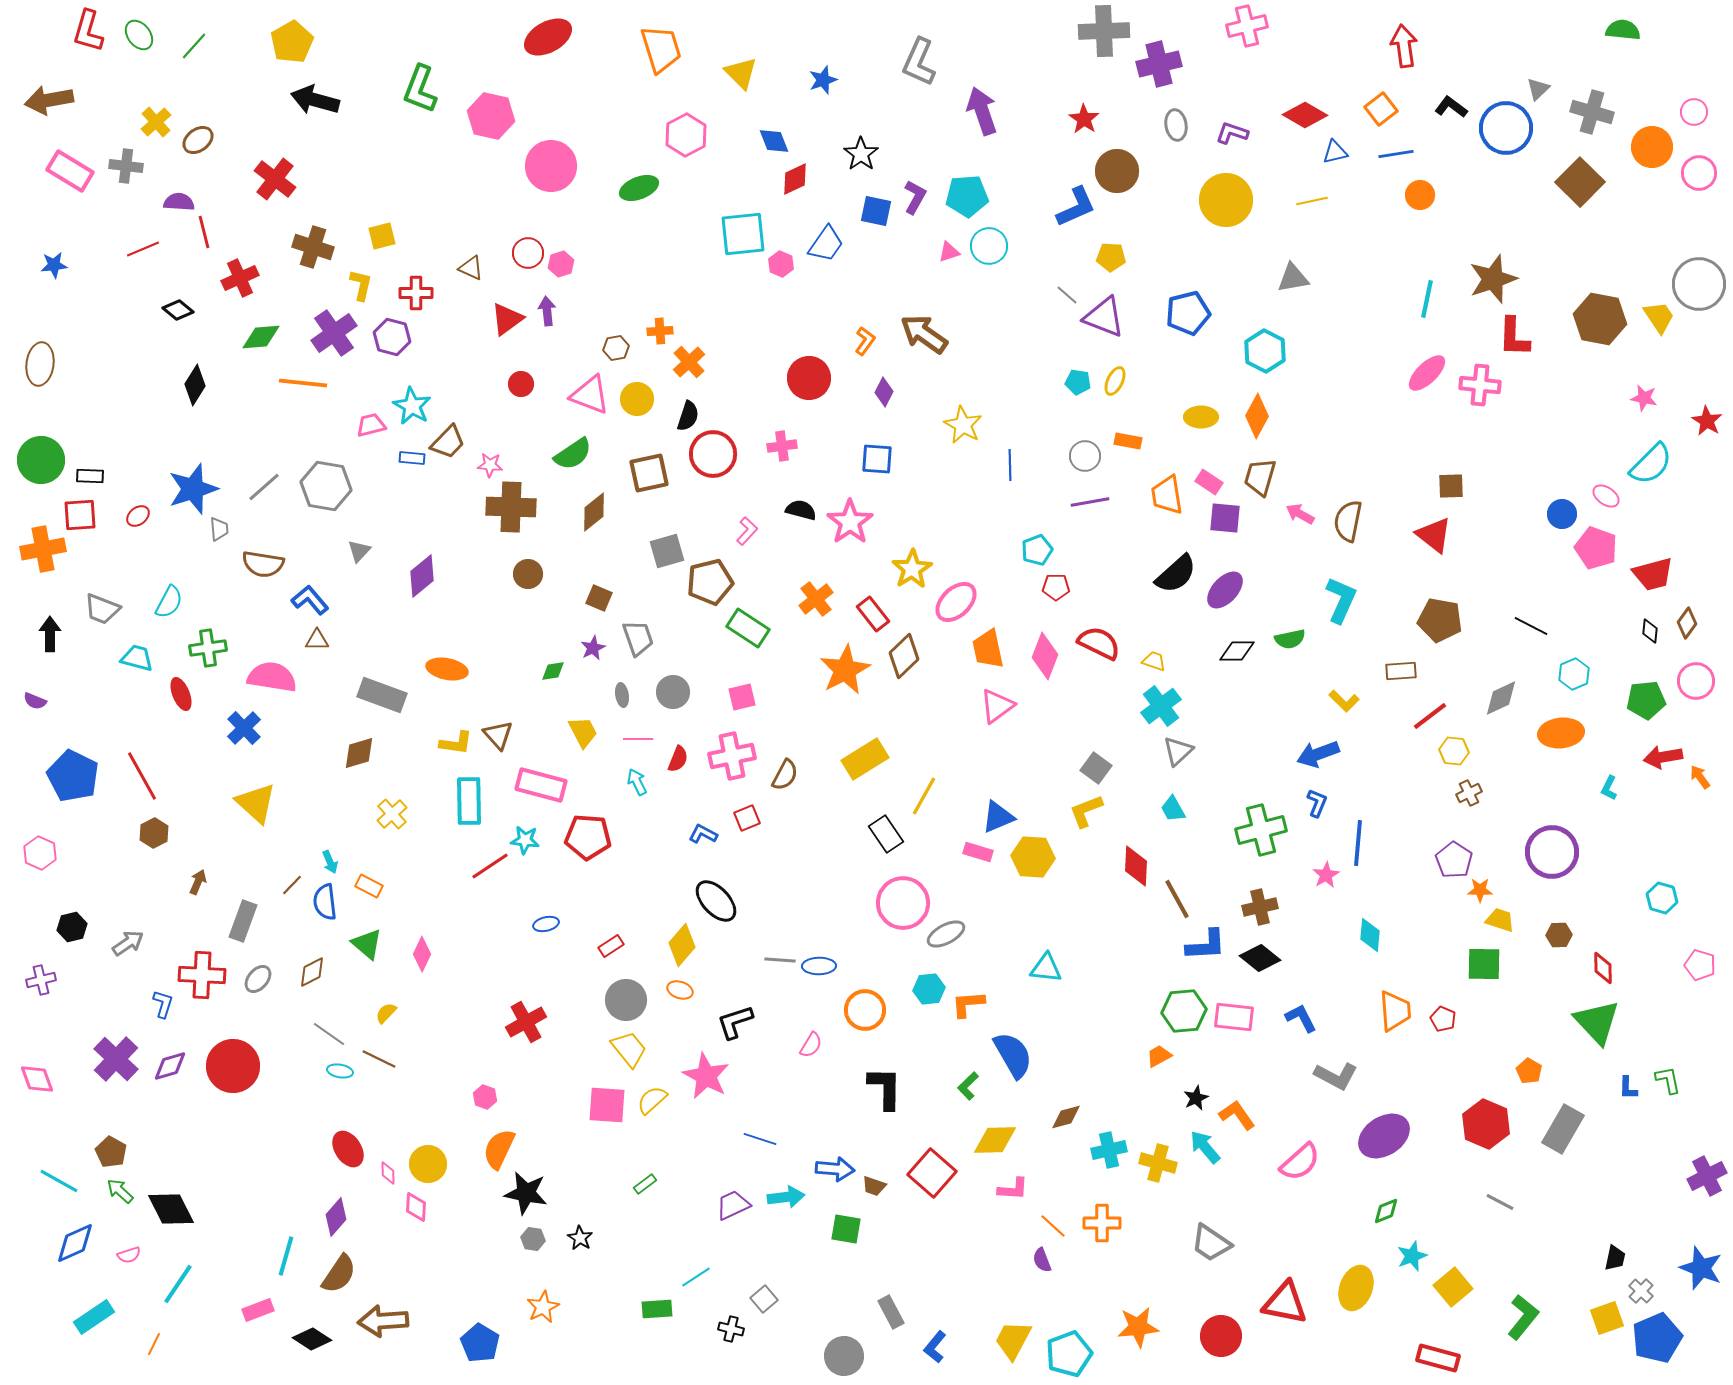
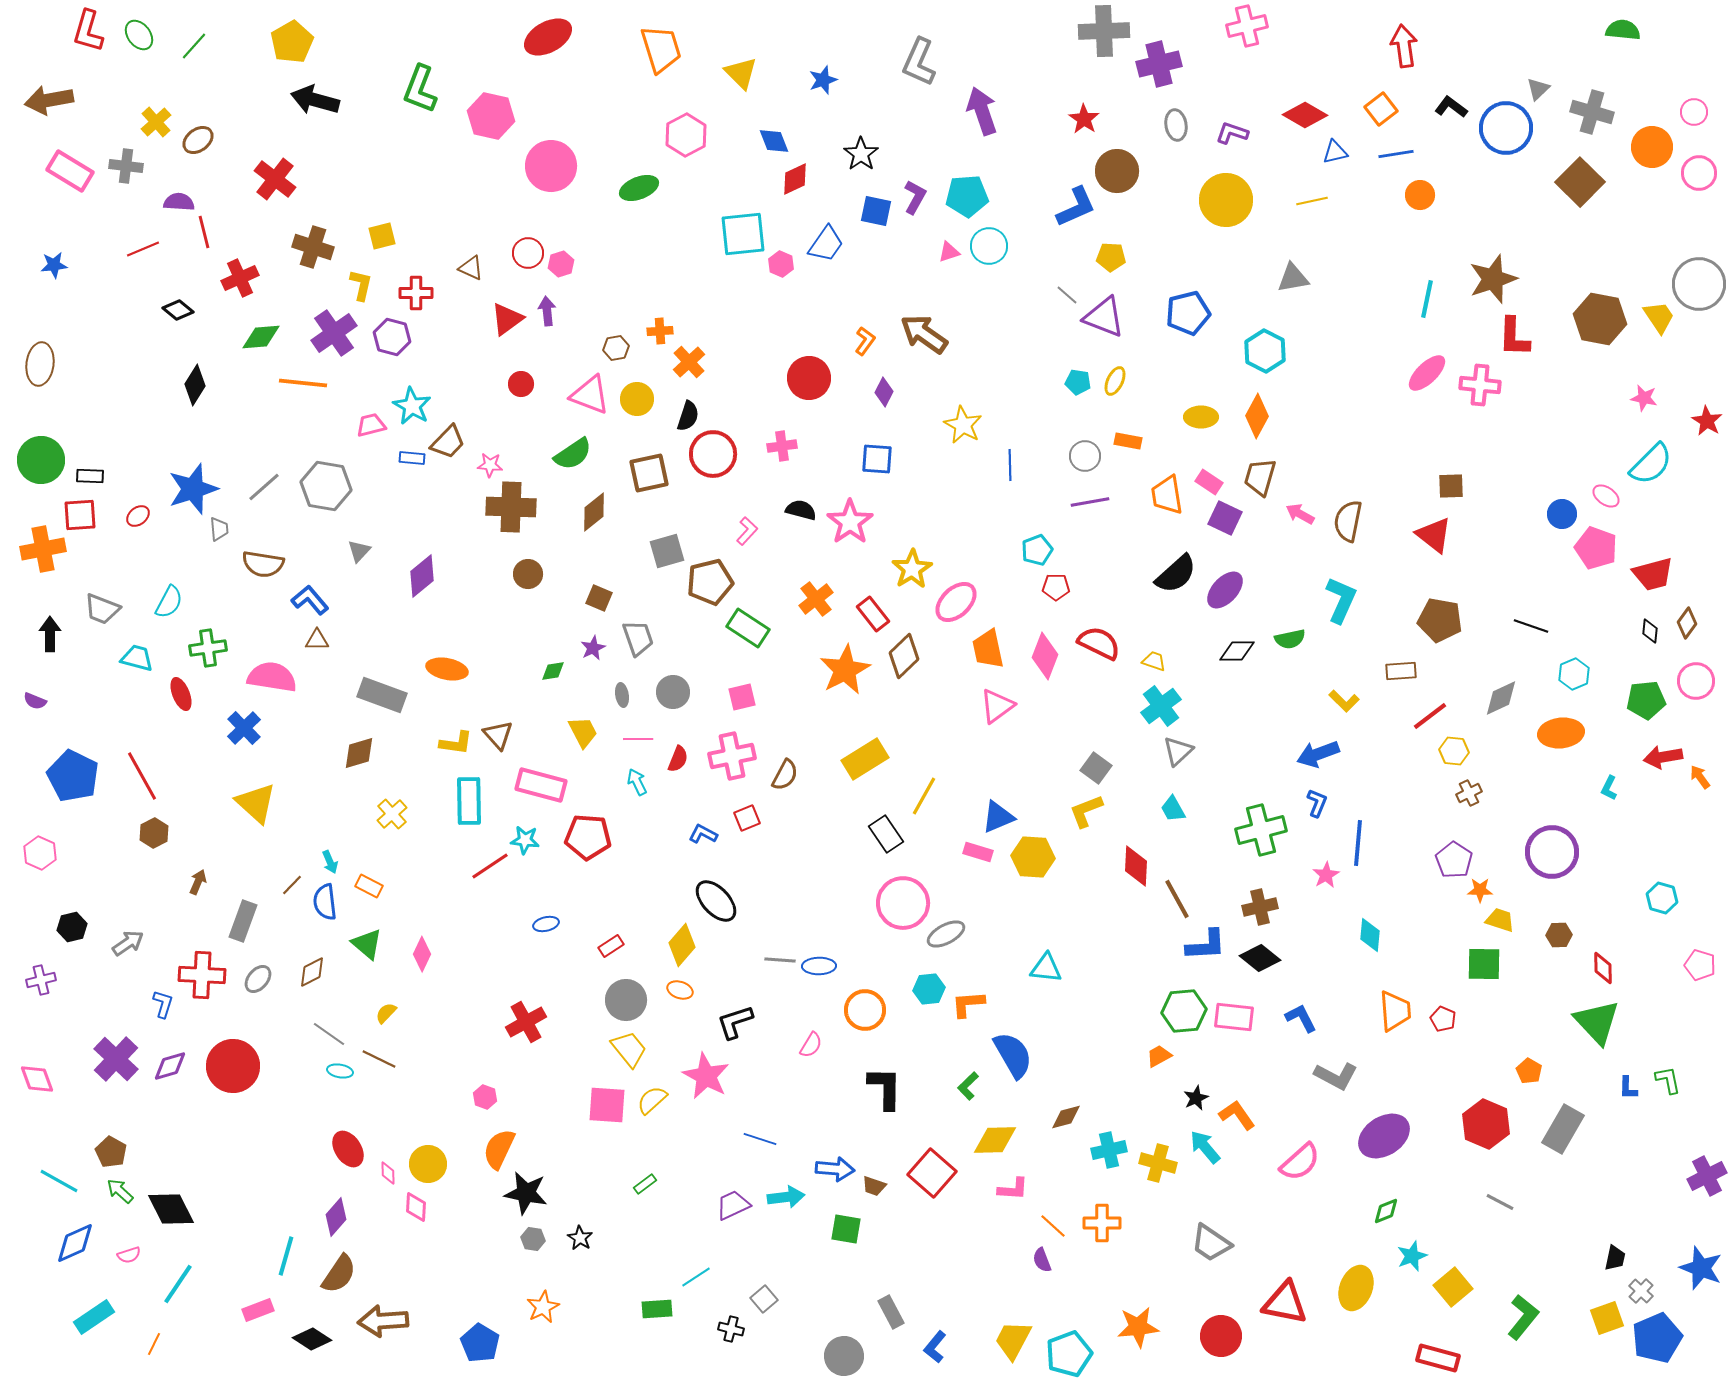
purple square at (1225, 518): rotated 20 degrees clockwise
black line at (1531, 626): rotated 8 degrees counterclockwise
